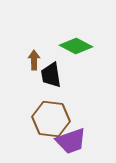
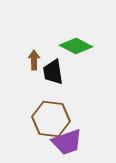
black trapezoid: moved 2 px right, 3 px up
purple trapezoid: moved 4 px left, 1 px down
